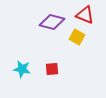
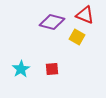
cyan star: moved 1 px left; rotated 30 degrees clockwise
